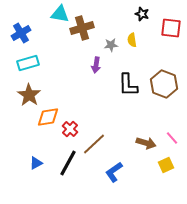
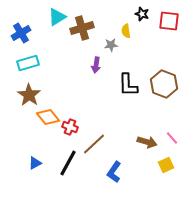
cyan triangle: moved 3 px left, 3 px down; rotated 42 degrees counterclockwise
red square: moved 2 px left, 7 px up
yellow semicircle: moved 6 px left, 9 px up
orange diamond: rotated 60 degrees clockwise
red cross: moved 2 px up; rotated 21 degrees counterclockwise
brown arrow: moved 1 px right, 1 px up
blue triangle: moved 1 px left
blue L-shape: rotated 20 degrees counterclockwise
